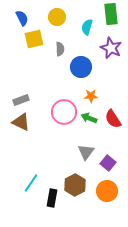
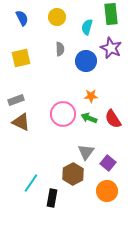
yellow square: moved 13 px left, 19 px down
blue circle: moved 5 px right, 6 px up
gray rectangle: moved 5 px left
pink circle: moved 1 px left, 2 px down
brown hexagon: moved 2 px left, 11 px up
